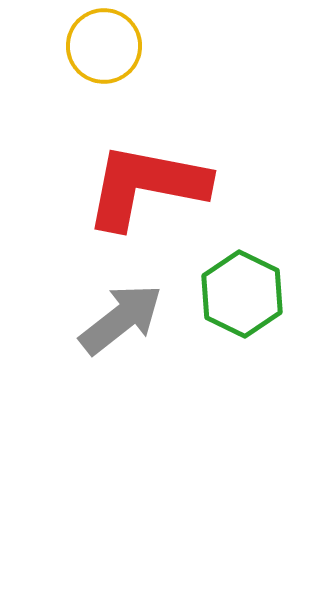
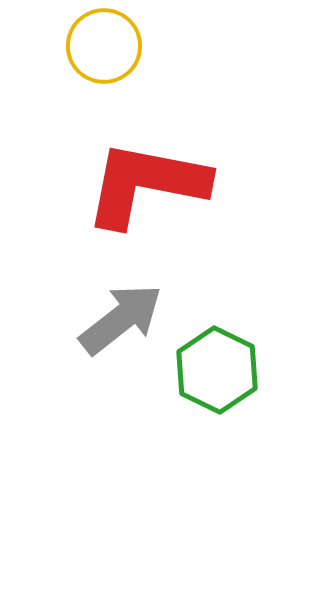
red L-shape: moved 2 px up
green hexagon: moved 25 px left, 76 px down
